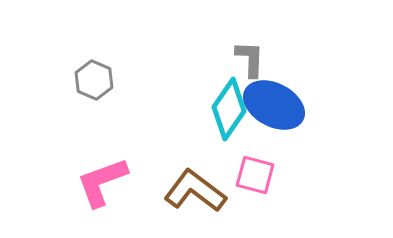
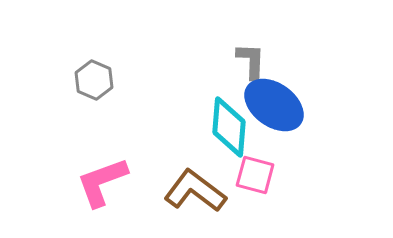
gray L-shape: moved 1 px right, 2 px down
blue ellipse: rotated 8 degrees clockwise
cyan diamond: moved 18 px down; rotated 30 degrees counterclockwise
